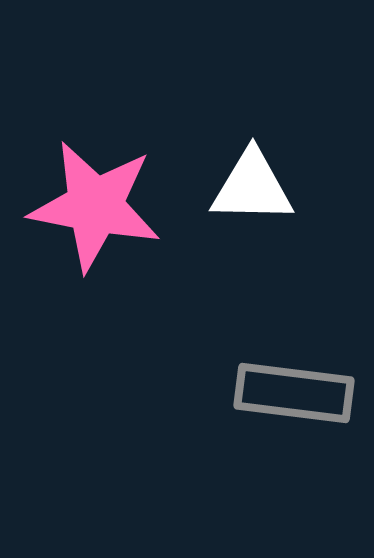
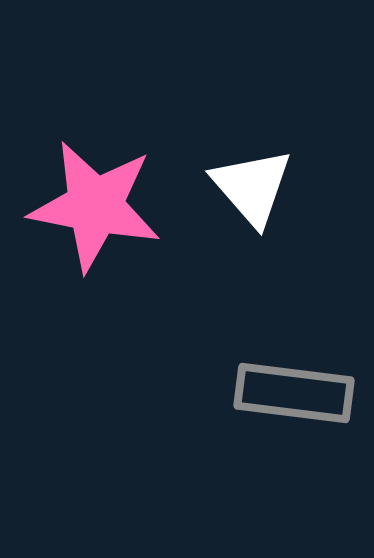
white triangle: rotated 48 degrees clockwise
